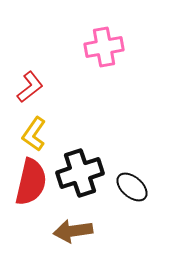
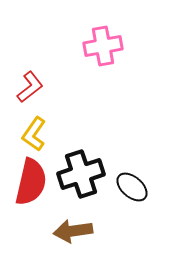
pink cross: moved 1 px left, 1 px up
black cross: moved 1 px right, 1 px down
